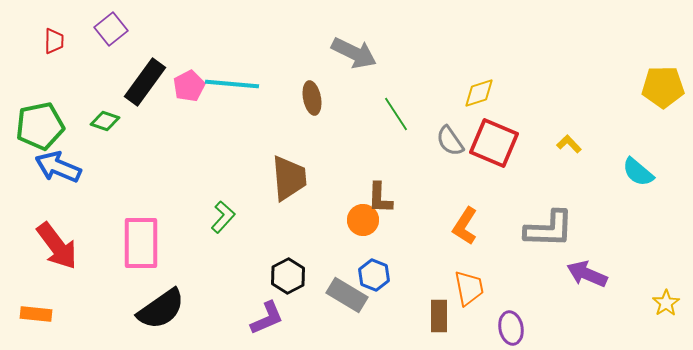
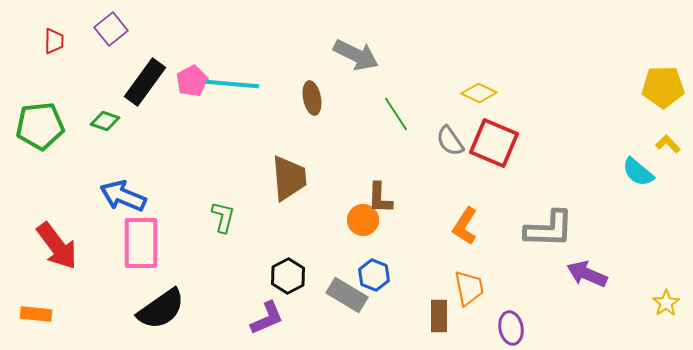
gray arrow: moved 2 px right, 2 px down
pink pentagon: moved 3 px right, 5 px up
yellow diamond: rotated 44 degrees clockwise
green pentagon: rotated 6 degrees clockwise
yellow L-shape: moved 99 px right
blue arrow: moved 65 px right, 29 px down
green L-shape: rotated 28 degrees counterclockwise
